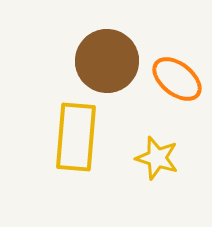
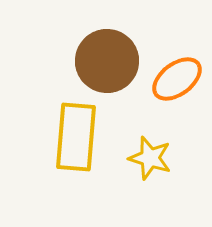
orange ellipse: rotated 75 degrees counterclockwise
yellow star: moved 7 px left
